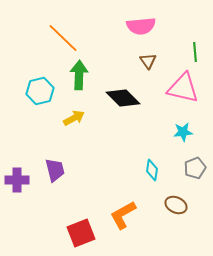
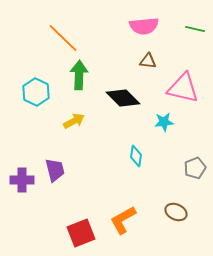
pink semicircle: moved 3 px right
green line: moved 23 px up; rotated 72 degrees counterclockwise
brown triangle: rotated 48 degrees counterclockwise
cyan hexagon: moved 4 px left, 1 px down; rotated 20 degrees counterclockwise
yellow arrow: moved 3 px down
cyan star: moved 19 px left, 10 px up
cyan diamond: moved 16 px left, 14 px up
purple cross: moved 5 px right
brown ellipse: moved 7 px down
orange L-shape: moved 5 px down
